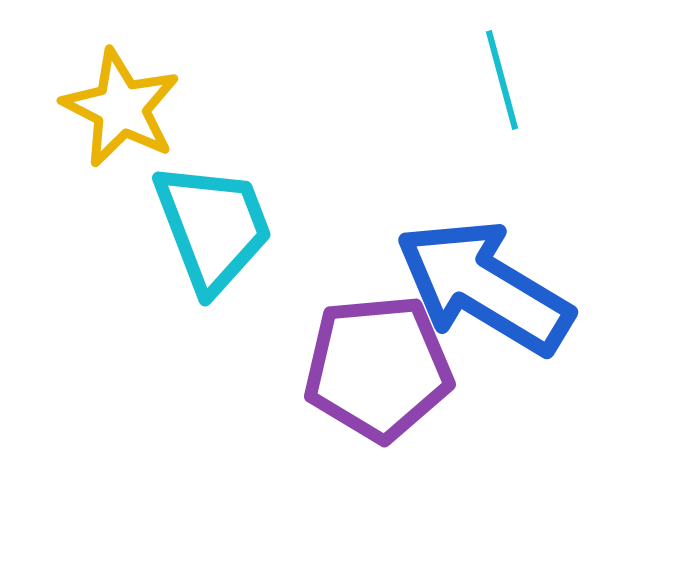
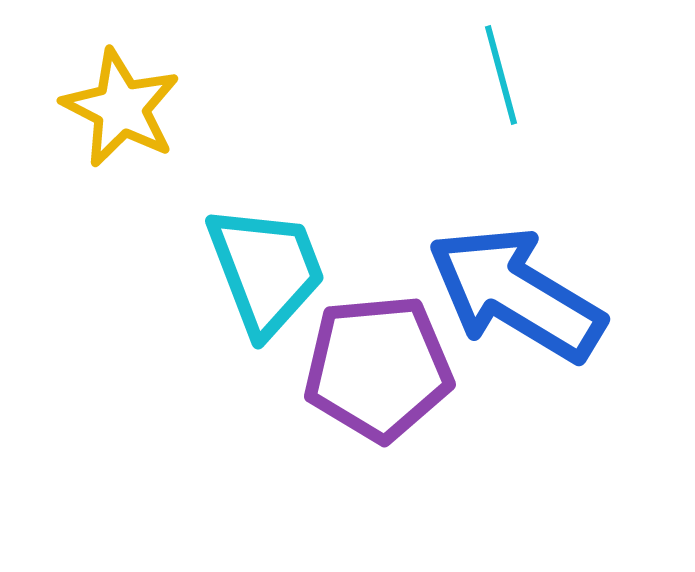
cyan line: moved 1 px left, 5 px up
cyan trapezoid: moved 53 px right, 43 px down
blue arrow: moved 32 px right, 7 px down
